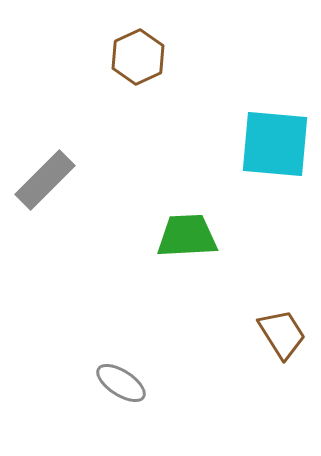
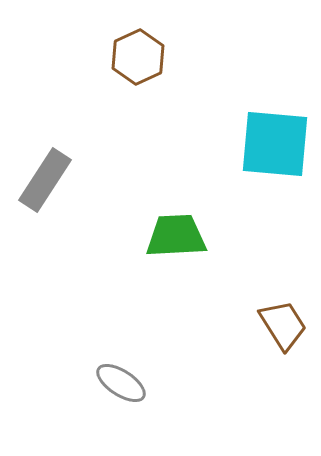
gray rectangle: rotated 12 degrees counterclockwise
green trapezoid: moved 11 px left
brown trapezoid: moved 1 px right, 9 px up
